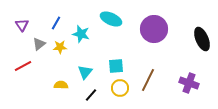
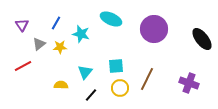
black ellipse: rotated 15 degrees counterclockwise
brown line: moved 1 px left, 1 px up
